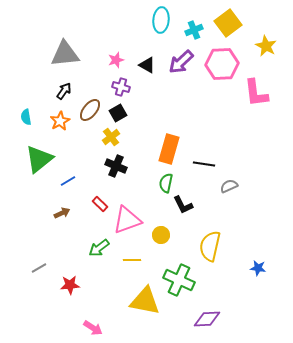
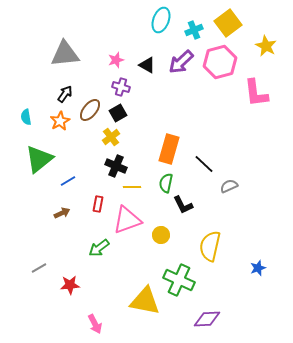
cyan ellipse: rotated 15 degrees clockwise
pink hexagon: moved 2 px left, 2 px up; rotated 12 degrees counterclockwise
black arrow: moved 1 px right, 3 px down
black line: rotated 35 degrees clockwise
red rectangle: moved 2 px left; rotated 56 degrees clockwise
yellow line: moved 73 px up
blue star: rotated 28 degrees counterclockwise
pink arrow: moved 2 px right, 4 px up; rotated 30 degrees clockwise
